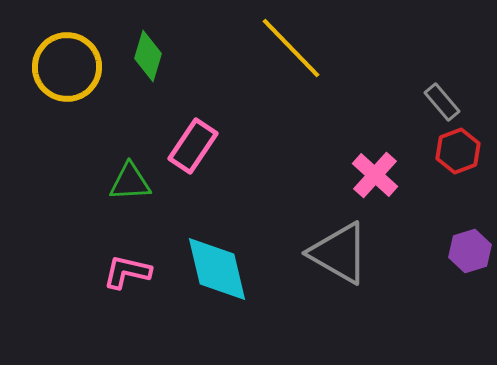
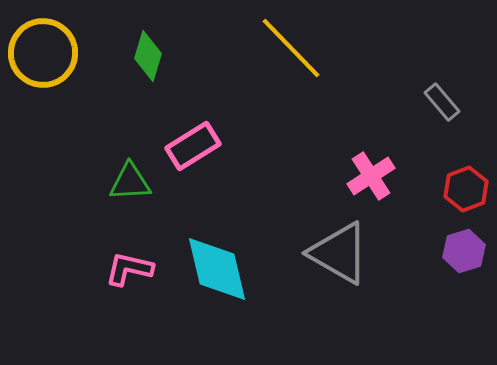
yellow circle: moved 24 px left, 14 px up
pink rectangle: rotated 24 degrees clockwise
red hexagon: moved 8 px right, 38 px down
pink cross: moved 4 px left, 1 px down; rotated 15 degrees clockwise
purple hexagon: moved 6 px left
pink L-shape: moved 2 px right, 3 px up
